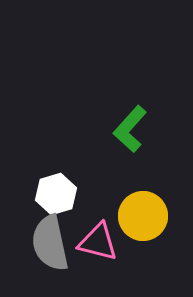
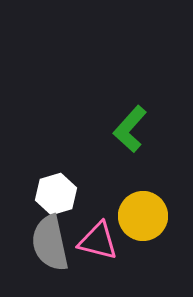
pink triangle: moved 1 px up
